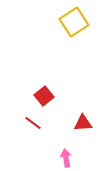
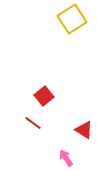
yellow square: moved 2 px left, 3 px up
red triangle: moved 1 px right, 7 px down; rotated 36 degrees clockwise
pink arrow: rotated 24 degrees counterclockwise
